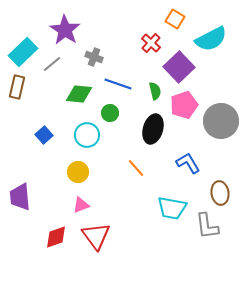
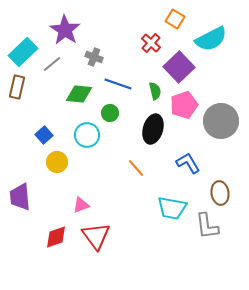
yellow circle: moved 21 px left, 10 px up
